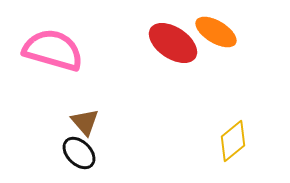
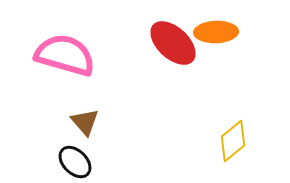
orange ellipse: rotated 33 degrees counterclockwise
red ellipse: rotated 9 degrees clockwise
pink semicircle: moved 12 px right, 5 px down
black ellipse: moved 4 px left, 9 px down
